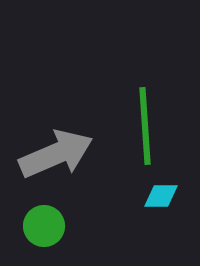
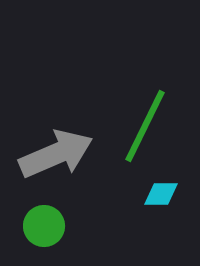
green line: rotated 30 degrees clockwise
cyan diamond: moved 2 px up
